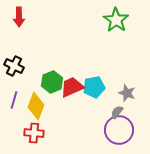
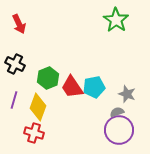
red arrow: moved 7 px down; rotated 24 degrees counterclockwise
black cross: moved 1 px right, 2 px up
green hexagon: moved 4 px left, 4 px up
red trapezoid: rotated 100 degrees counterclockwise
gray star: moved 1 px down
yellow diamond: moved 2 px right, 1 px down
gray semicircle: rotated 32 degrees clockwise
red cross: rotated 12 degrees clockwise
